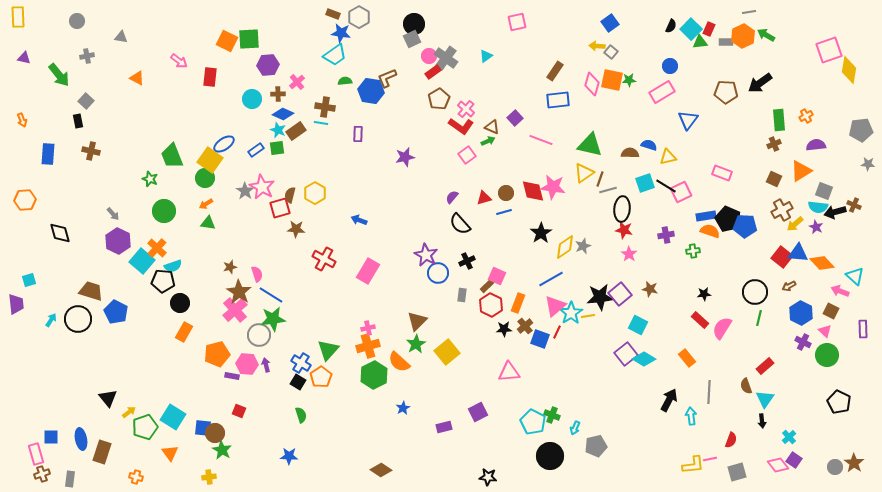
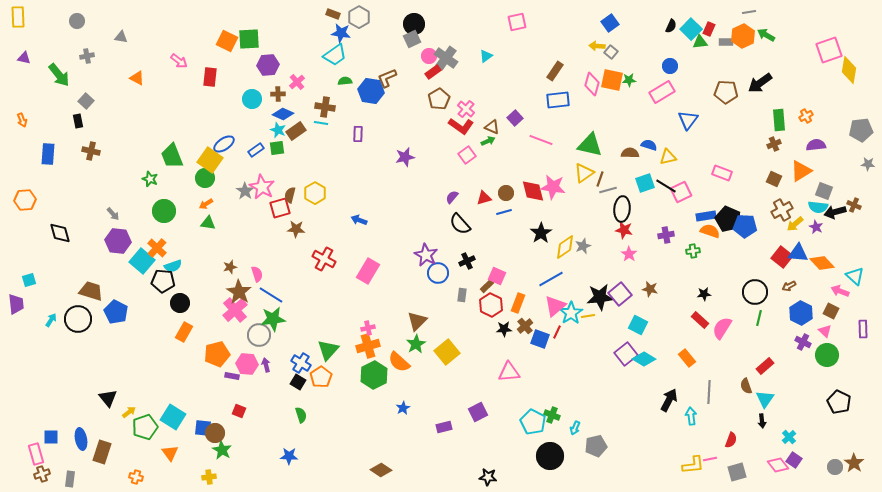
purple hexagon at (118, 241): rotated 20 degrees counterclockwise
